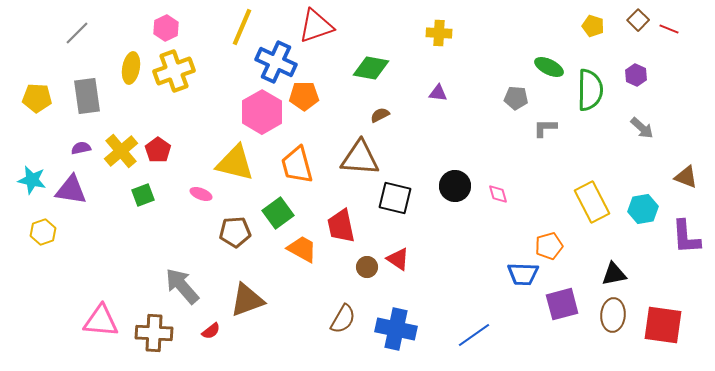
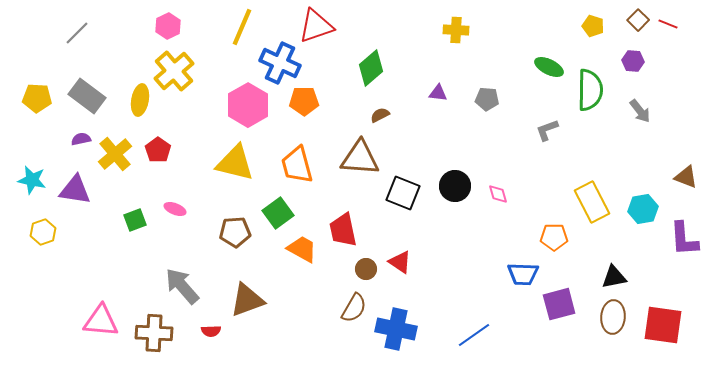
pink hexagon at (166, 28): moved 2 px right, 2 px up
red line at (669, 29): moved 1 px left, 5 px up
yellow cross at (439, 33): moved 17 px right, 3 px up
blue cross at (276, 62): moved 4 px right, 1 px down
yellow ellipse at (131, 68): moved 9 px right, 32 px down
green diamond at (371, 68): rotated 51 degrees counterclockwise
yellow cross at (174, 71): rotated 21 degrees counterclockwise
purple hexagon at (636, 75): moved 3 px left, 14 px up; rotated 20 degrees counterclockwise
gray rectangle at (87, 96): rotated 45 degrees counterclockwise
orange pentagon at (304, 96): moved 5 px down
gray pentagon at (516, 98): moved 29 px left, 1 px down
pink hexagon at (262, 112): moved 14 px left, 7 px up
gray L-shape at (545, 128): moved 2 px right, 2 px down; rotated 20 degrees counterclockwise
gray arrow at (642, 128): moved 2 px left, 17 px up; rotated 10 degrees clockwise
purple semicircle at (81, 148): moved 9 px up
yellow cross at (121, 151): moved 6 px left, 3 px down
purple triangle at (71, 190): moved 4 px right
pink ellipse at (201, 194): moved 26 px left, 15 px down
green square at (143, 195): moved 8 px left, 25 px down
black square at (395, 198): moved 8 px right, 5 px up; rotated 8 degrees clockwise
red trapezoid at (341, 226): moved 2 px right, 4 px down
purple L-shape at (686, 237): moved 2 px left, 2 px down
orange pentagon at (549, 246): moved 5 px right, 9 px up; rotated 16 degrees clockwise
red triangle at (398, 259): moved 2 px right, 3 px down
brown circle at (367, 267): moved 1 px left, 2 px down
black triangle at (614, 274): moved 3 px down
purple square at (562, 304): moved 3 px left
brown ellipse at (613, 315): moved 2 px down
brown semicircle at (343, 319): moved 11 px right, 11 px up
red semicircle at (211, 331): rotated 36 degrees clockwise
